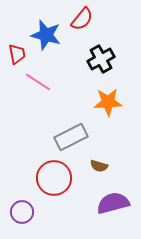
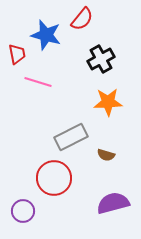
pink line: rotated 16 degrees counterclockwise
brown semicircle: moved 7 px right, 11 px up
purple circle: moved 1 px right, 1 px up
